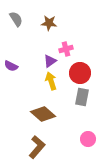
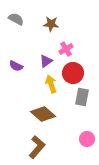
gray semicircle: rotated 28 degrees counterclockwise
brown star: moved 2 px right, 1 px down
pink cross: rotated 16 degrees counterclockwise
purple triangle: moved 4 px left
purple semicircle: moved 5 px right
red circle: moved 7 px left
yellow arrow: moved 3 px down
pink circle: moved 1 px left
